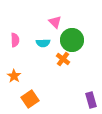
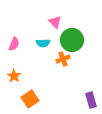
pink semicircle: moved 1 px left, 4 px down; rotated 24 degrees clockwise
orange cross: rotated 32 degrees clockwise
